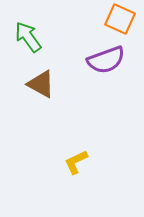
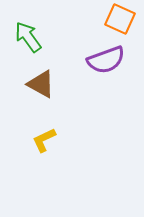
yellow L-shape: moved 32 px left, 22 px up
